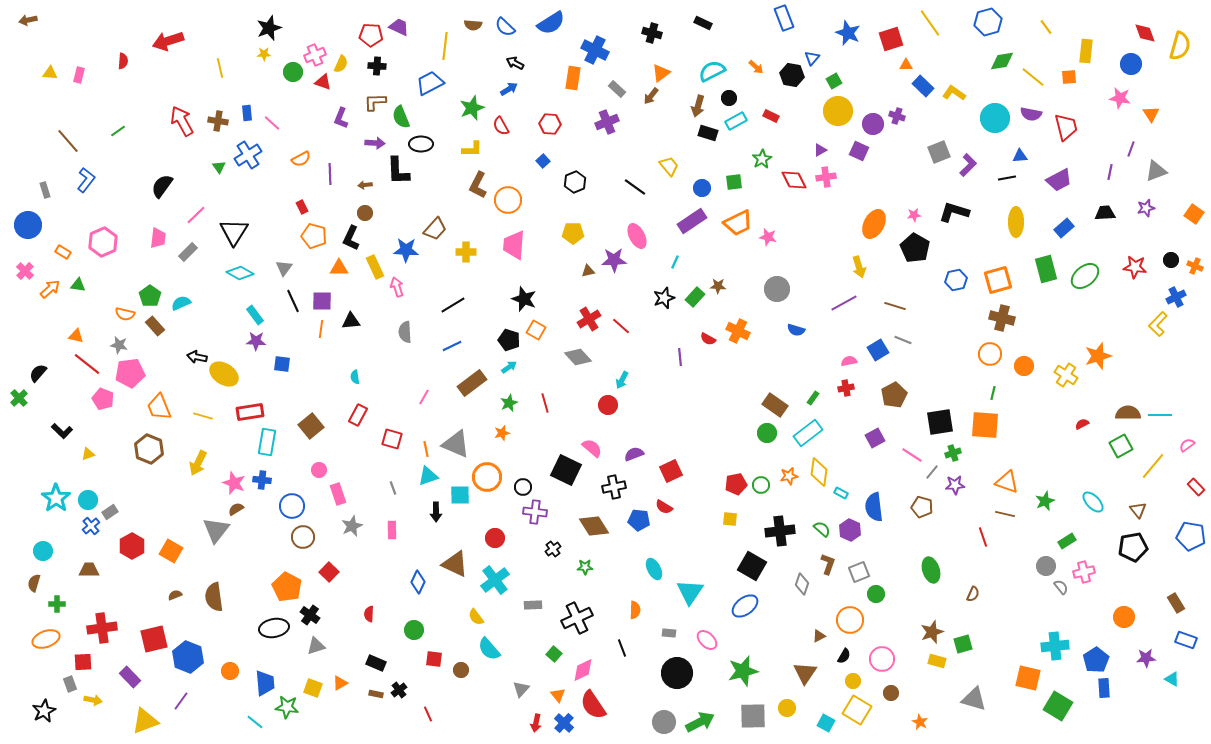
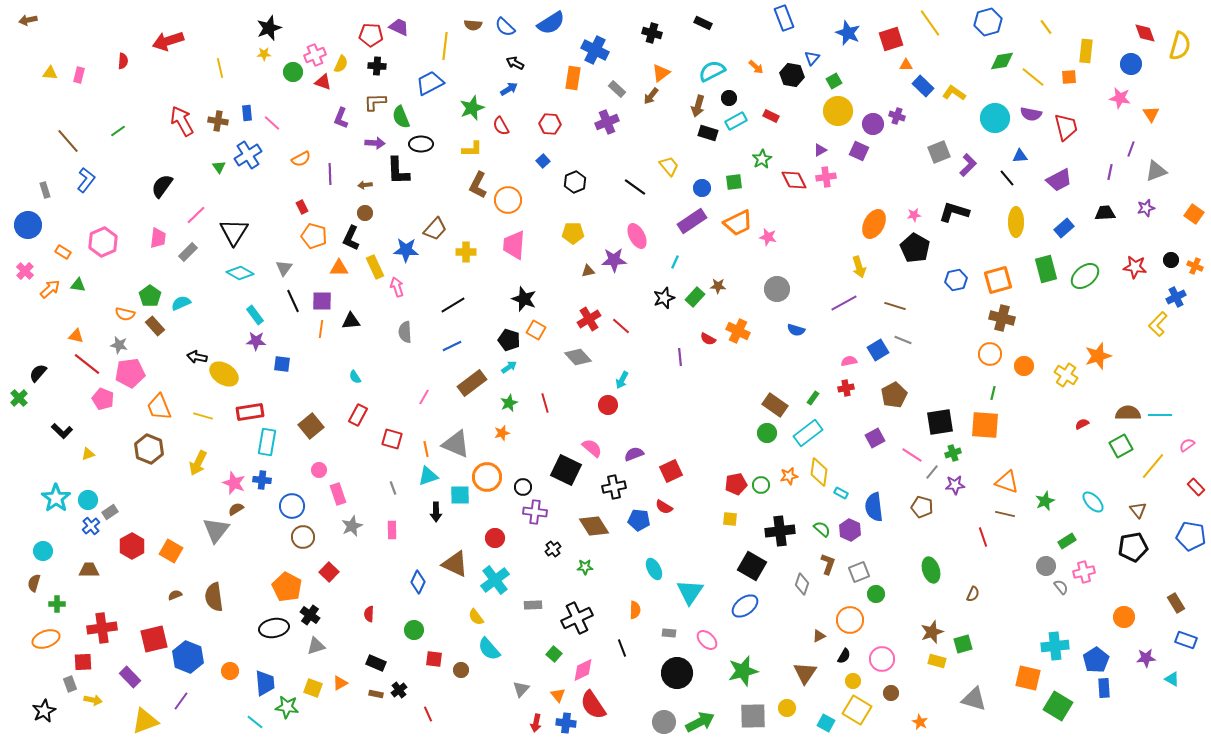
black line at (1007, 178): rotated 60 degrees clockwise
cyan semicircle at (355, 377): rotated 24 degrees counterclockwise
blue cross at (564, 723): moved 2 px right; rotated 36 degrees counterclockwise
